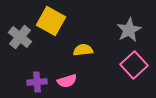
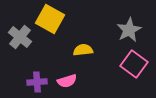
yellow square: moved 1 px left, 2 px up
pink square: moved 1 px up; rotated 12 degrees counterclockwise
